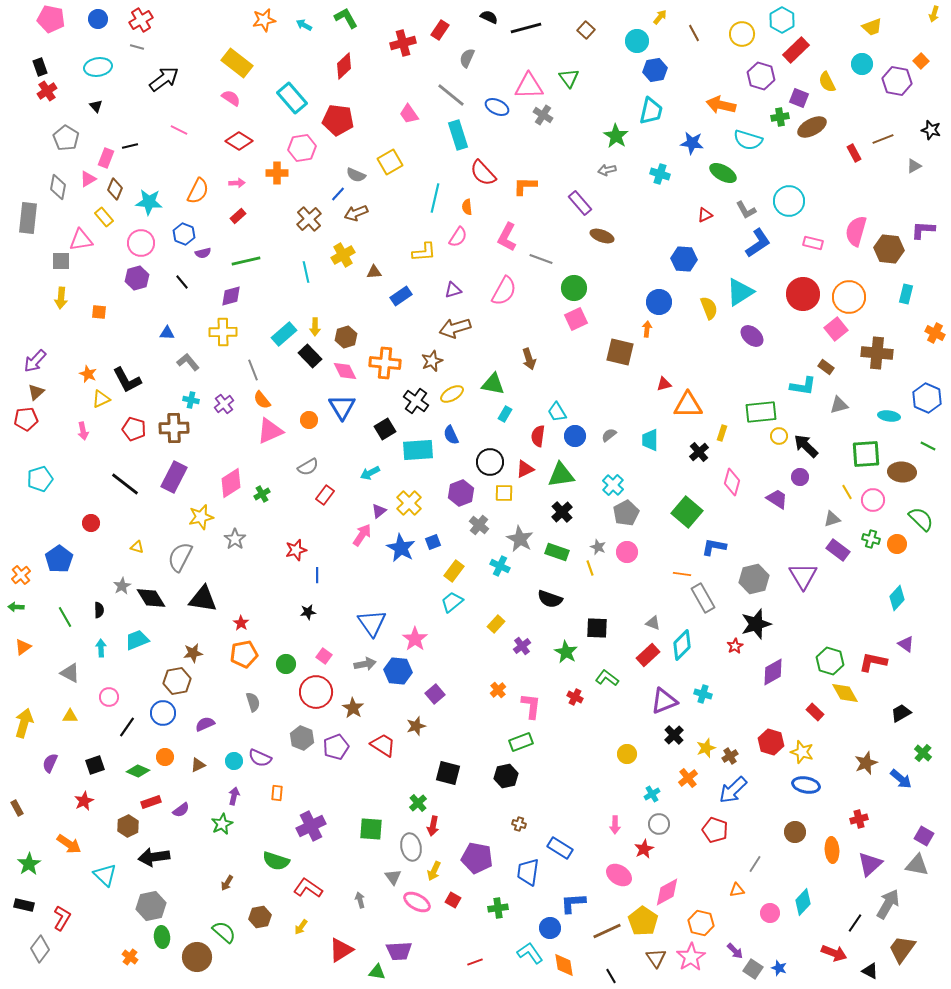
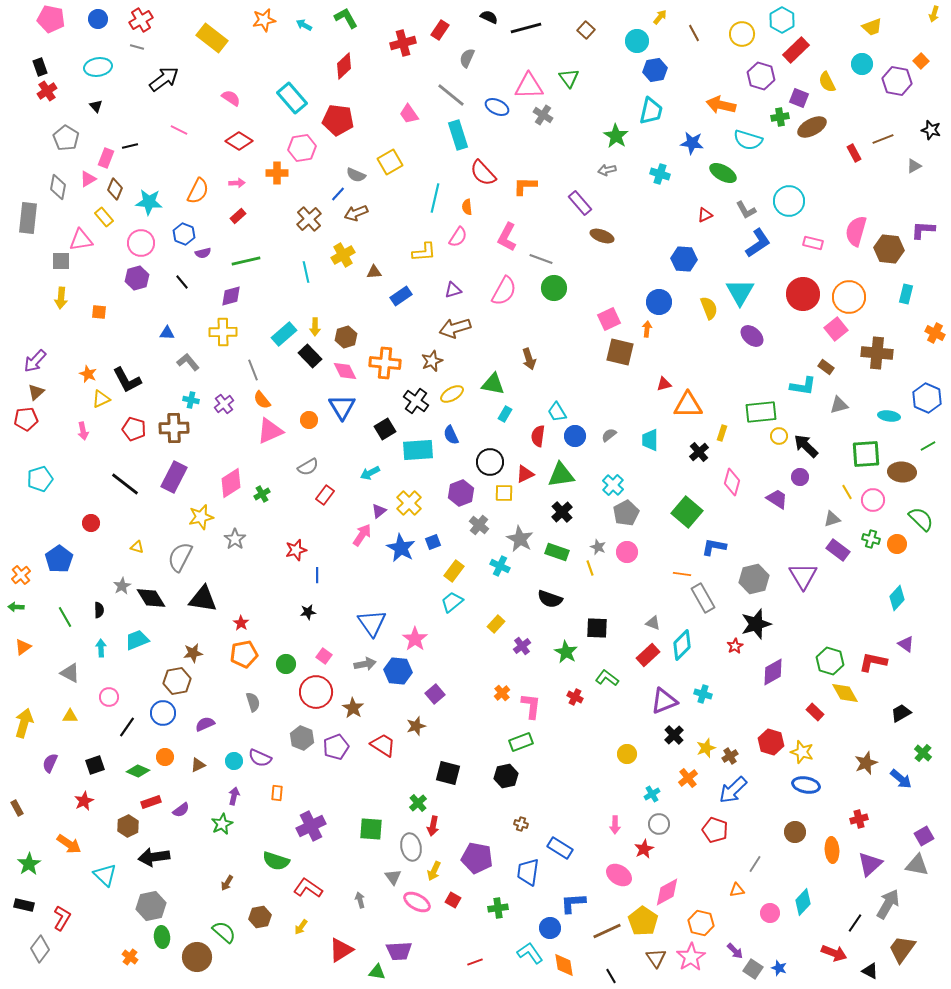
yellow rectangle at (237, 63): moved 25 px left, 25 px up
green circle at (574, 288): moved 20 px left
cyan triangle at (740, 292): rotated 28 degrees counterclockwise
pink square at (576, 319): moved 33 px right
green line at (928, 446): rotated 56 degrees counterclockwise
red triangle at (525, 469): moved 5 px down
orange cross at (498, 690): moved 4 px right, 3 px down
brown cross at (519, 824): moved 2 px right
purple square at (924, 836): rotated 30 degrees clockwise
